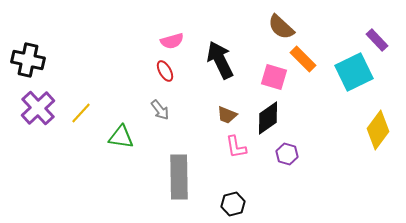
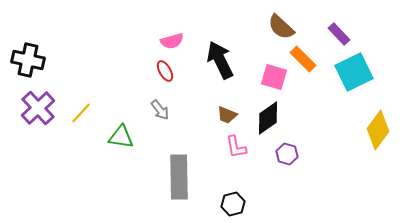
purple rectangle: moved 38 px left, 6 px up
